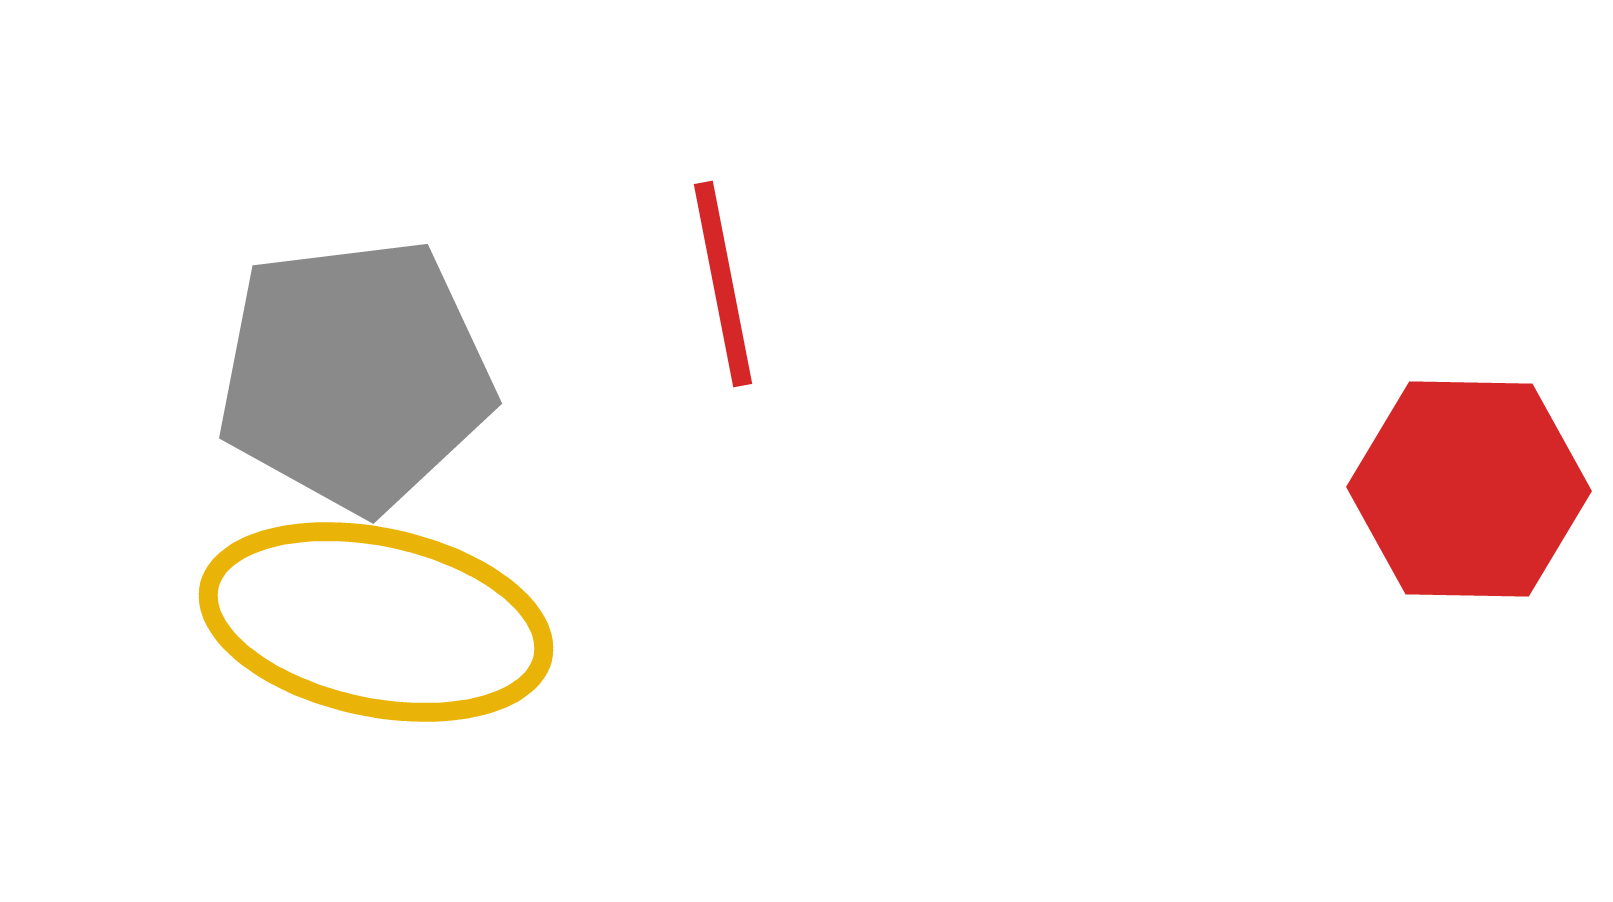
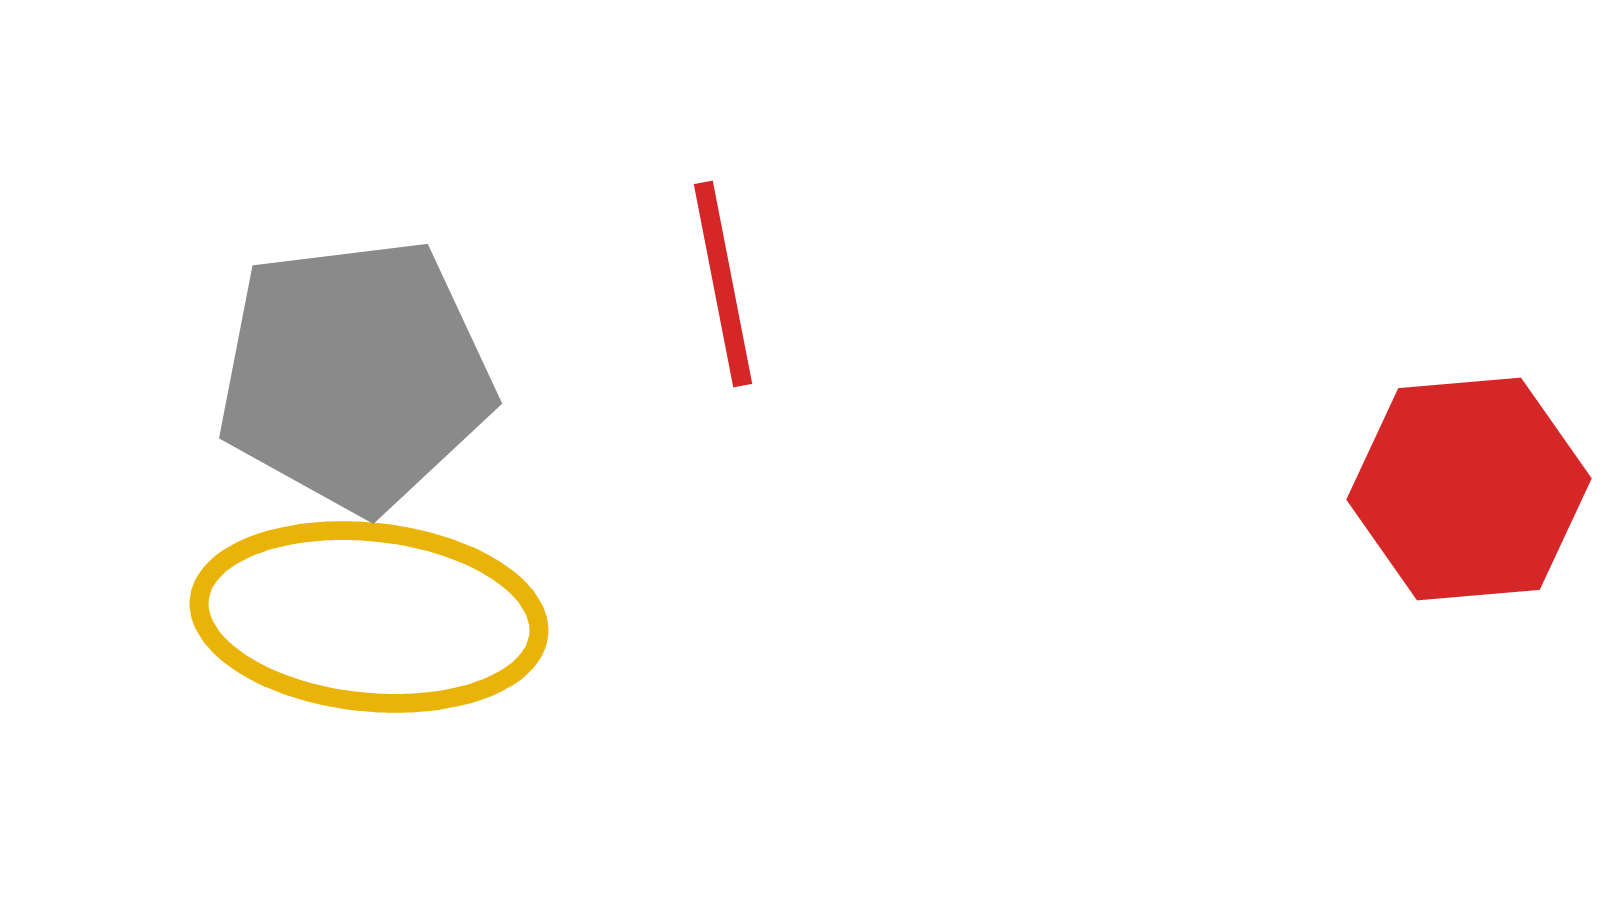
red hexagon: rotated 6 degrees counterclockwise
yellow ellipse: moved 7 px left, 5 px up; rotated 6 degrees counterclockwise
